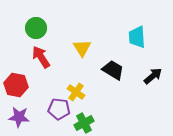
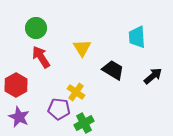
red hexagon: rotated 20 degrees clockwise
purple star: rotated 20 degrees clockwise
